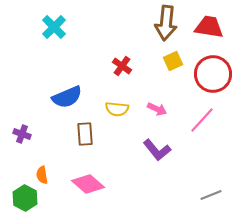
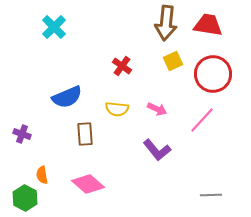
red trapezoid: moved 1 px left, 2 px up
gray line: rotated 20 degrees clockwise
